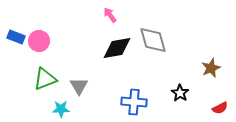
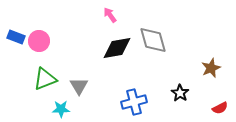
blue cross: rotated 20 degrees counterclockwise
